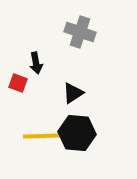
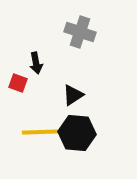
black triangle: moved 2 px down
yellow line: moved 1 px left, 4 px up
